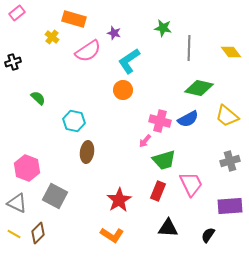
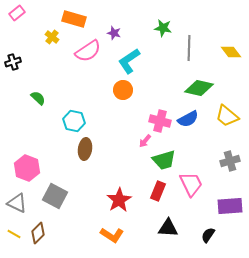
brown ellipse: moved 2 px left, 3 px up
